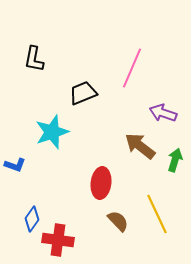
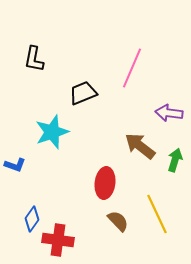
purple arrow: moved 6 px right; rotated 12 degrees counterclockwise
red ellipse: moved 4 px right
